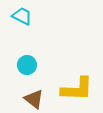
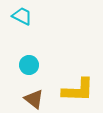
cyan circle: moved 2 px right
yellow L-shape: moved 1 px right, 1 px down
